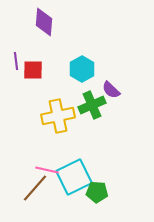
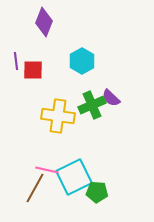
purple diamond: rotated 16 degrees clockwise
cyan hexagon: moved 8 px up
purple semicircle: moved 8 px down
yellow cross: rotated 20 degrees clockwise
brown line: rotated 12 degrees counterclockwise
